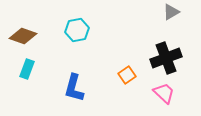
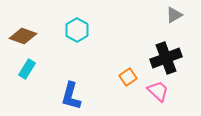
gray triangle: moved 3 px right, 3 px down
cyan hexagon: rotated 20 degrees counterclockwise
cyan rectangle: rotated 12 degrees clockwise
orange square: moved 1 px right, 2 px down
blue L-shape: moved 3 px left, 8 px down
pink trapezoid: moved 6 px left, 2 px up
